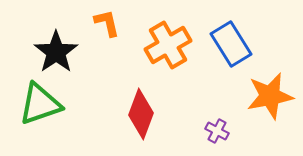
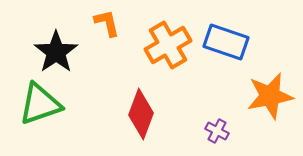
blue rectangle: moved 5 px left, 2 px up; rotated 39 degrees counterclockwise
